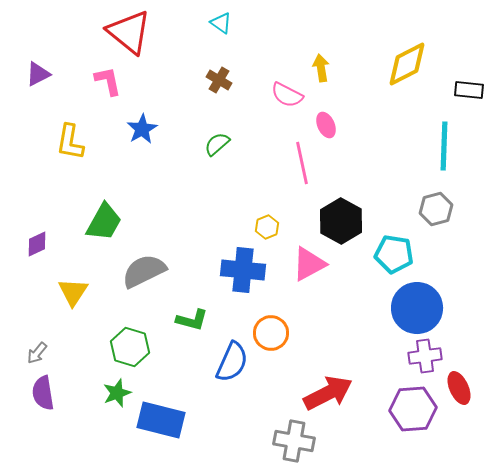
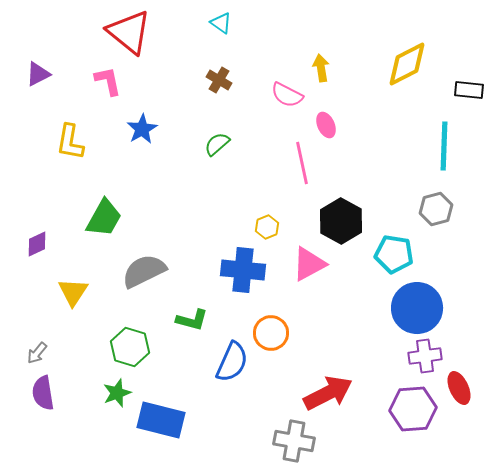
green trapezoid: moved 4 px up
